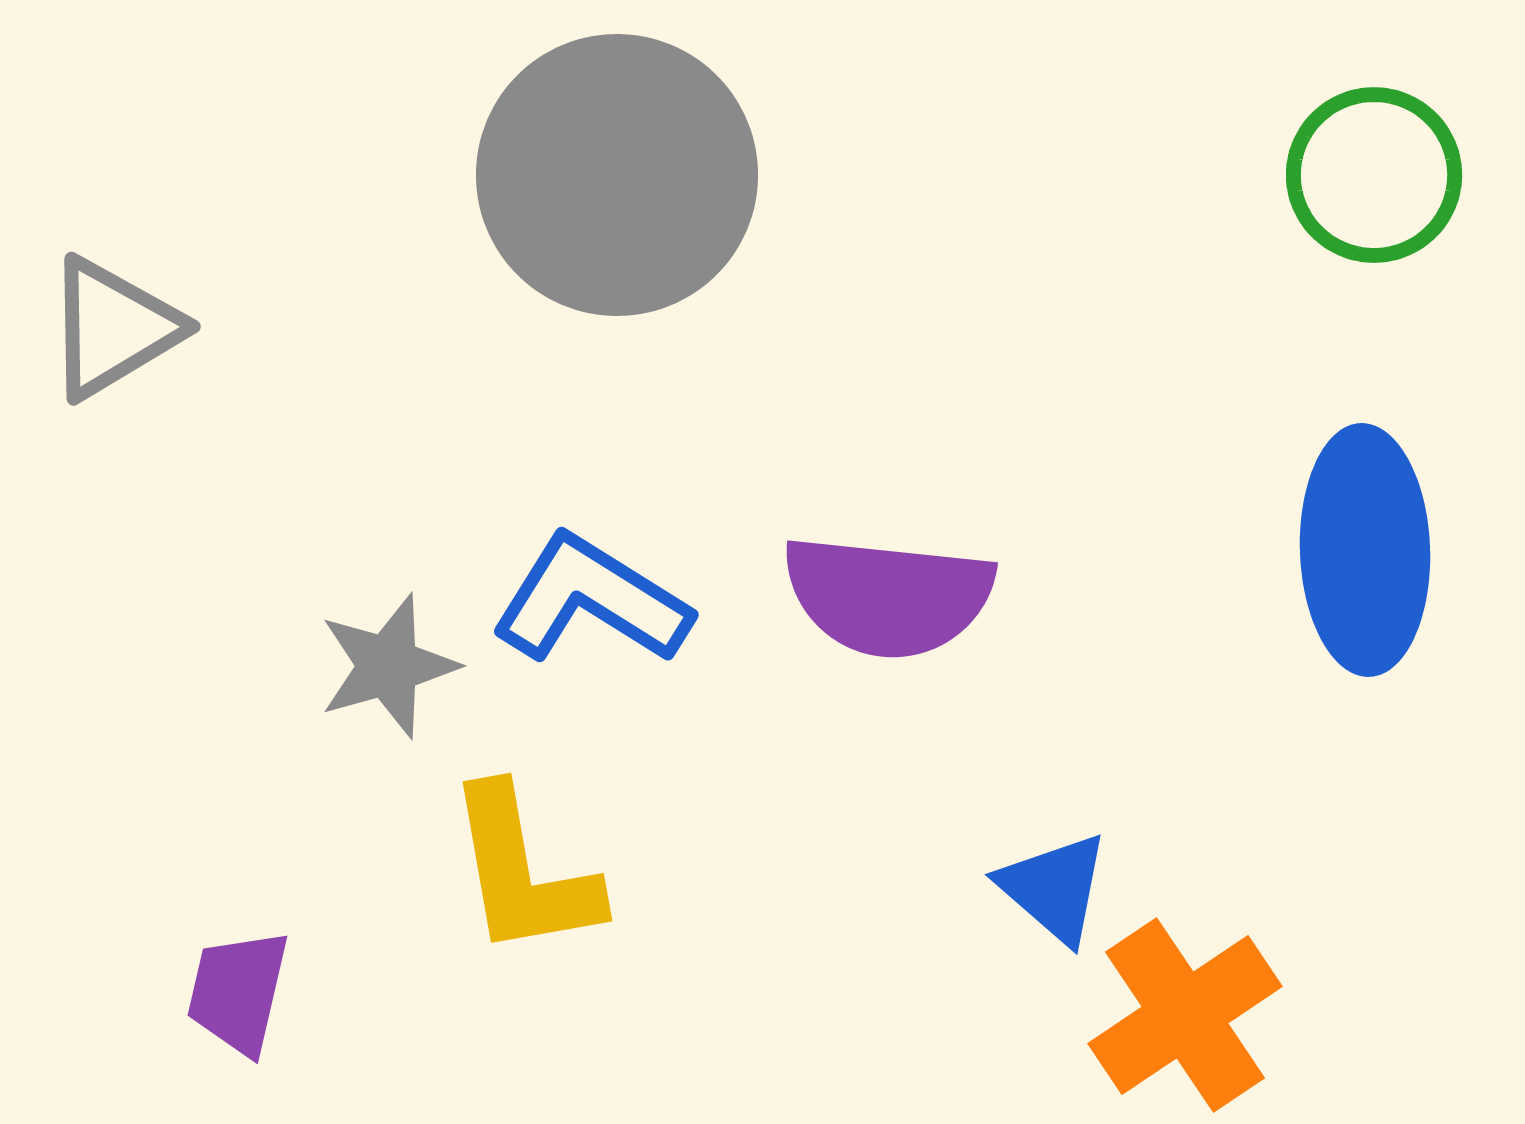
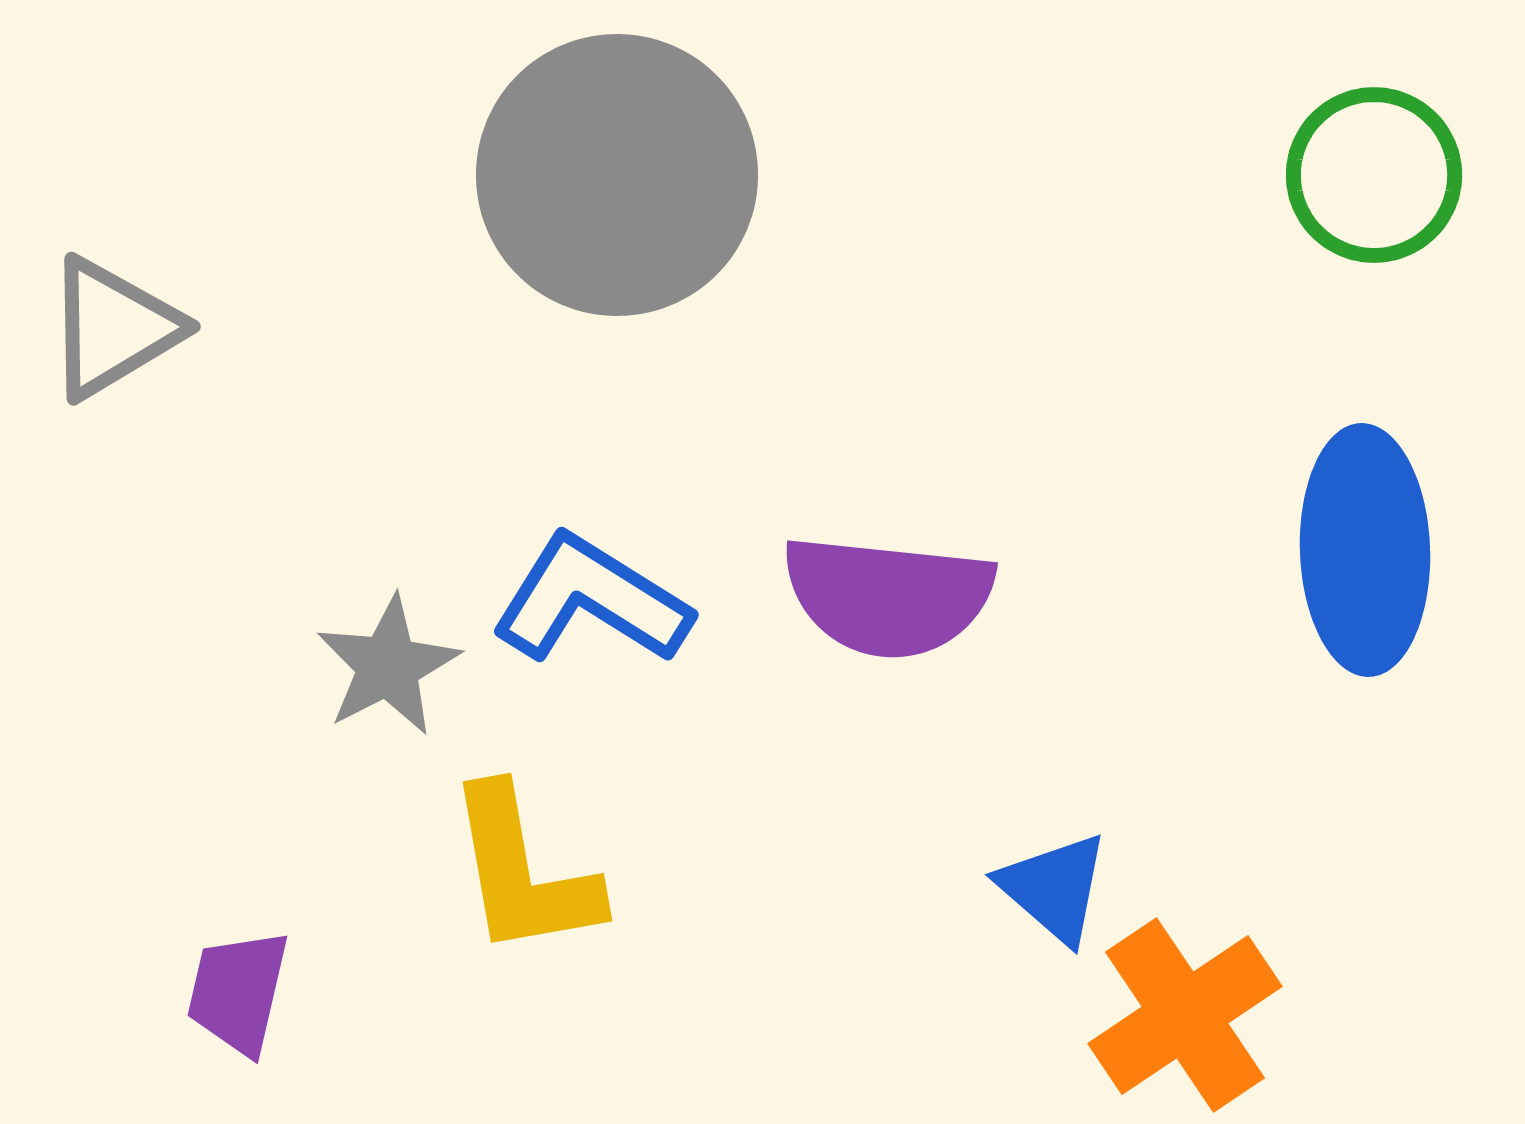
gray star: rotated 11 degrees counterclockwise
